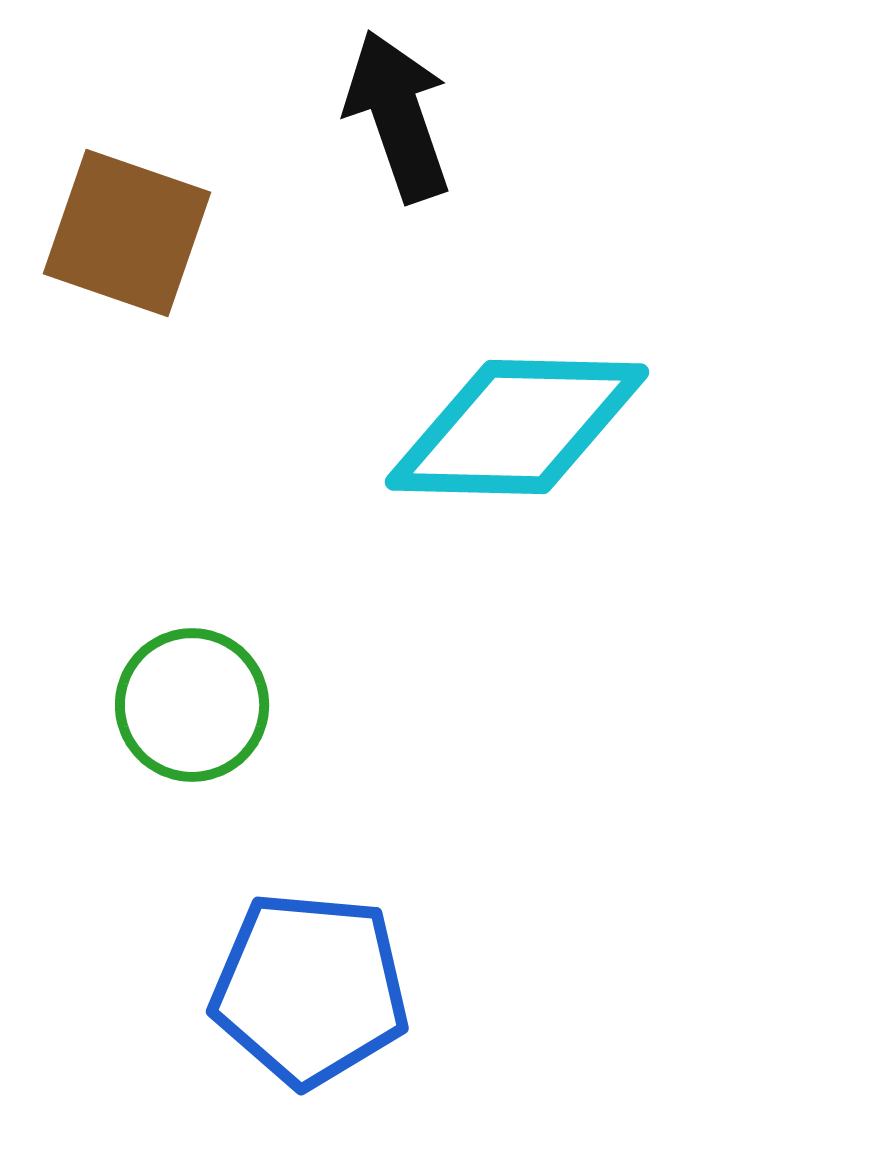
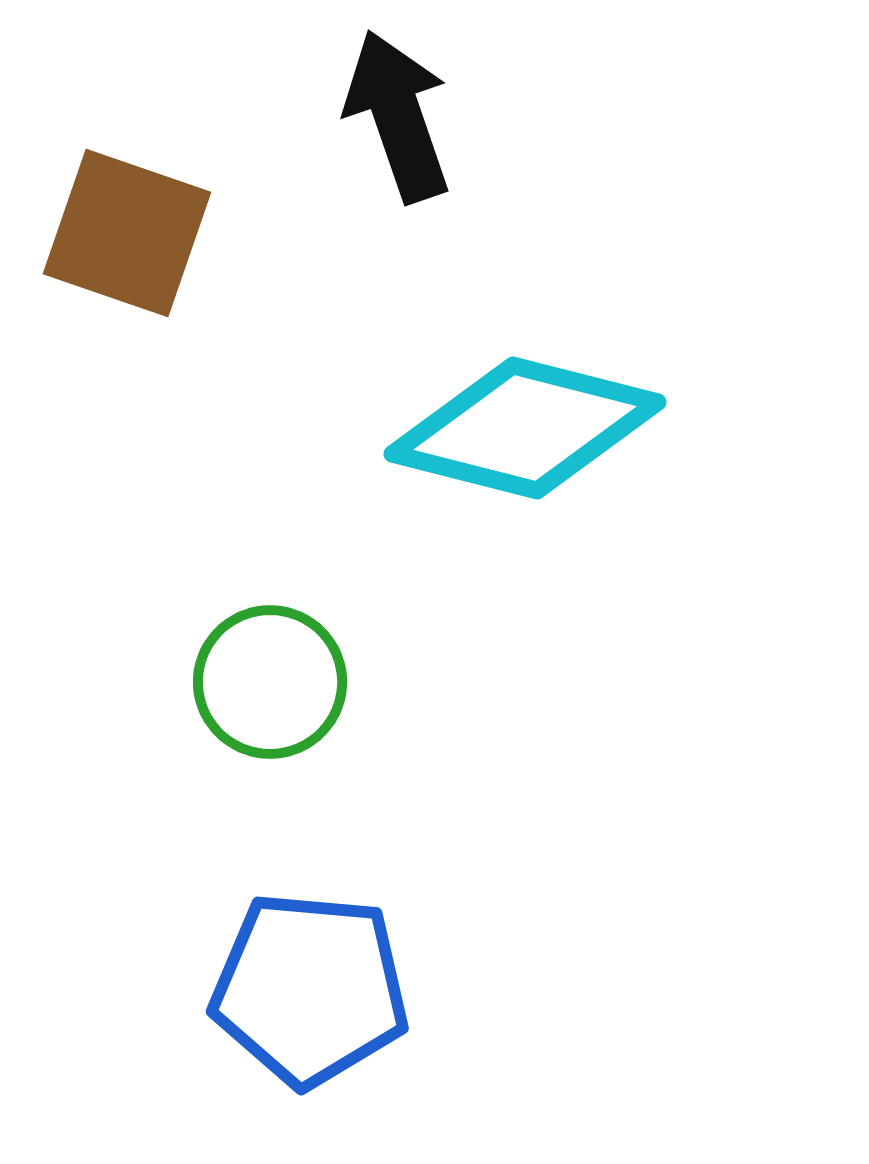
cyan diamond: moved 8 px right, 1 px down; rotated 13 degrees clockwise
green circle: moved 78 px right, 23 px up
